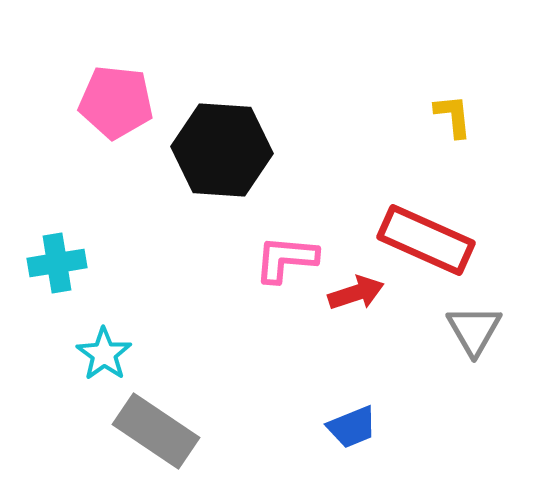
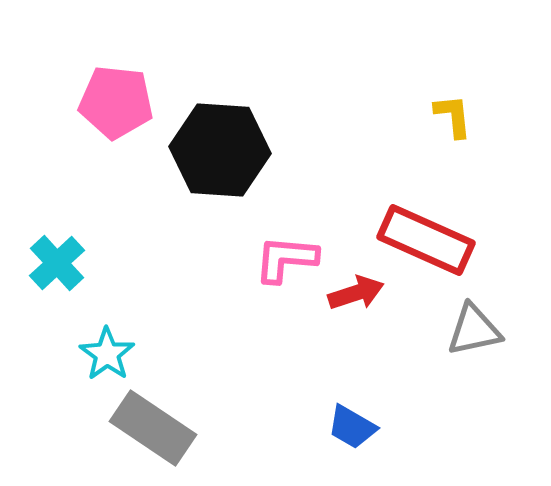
black hexagon: moved 2 px left
cyan cross: rotated 34 degrees counterclockwise
gray triangle: rotated 48 degrees clockwise
cyan star: moved 3 px right
blue trapezoid: rotated 52 degrees clockwise
gray rectangle: moved 3 px left, 3 px up
